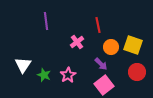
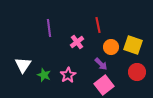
purple line: moved 3 px right, 7 px down
